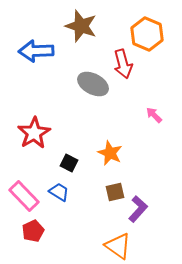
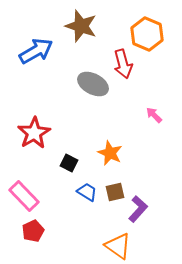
blue arrow: rotated 152 degrees clockwise
blue trapezoid: moved 28 px right
